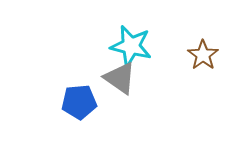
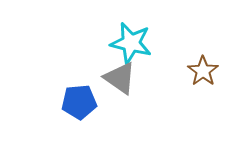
cyan star: moved 3 px up
brown star: moved 16 px down
